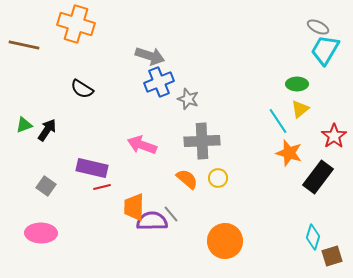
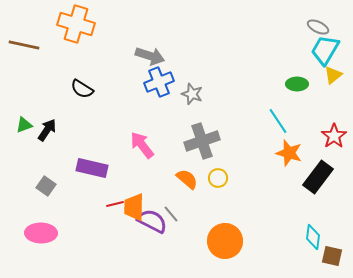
gray star: moved 4 px right, 5 px up
yellow triangle: moved 33 px right, 34 px up
gray cross: rotated 16 degrees counterclockwise
pink arrow: rotated 32 degrees clockwise
red line: moved 13 px right, 17 px down
purple semicircle: rotated 28 degrees clockwise
cyan diamond: rotated 10 degrees counterclockwise
brown square: rotated 30 degrees clockwise
